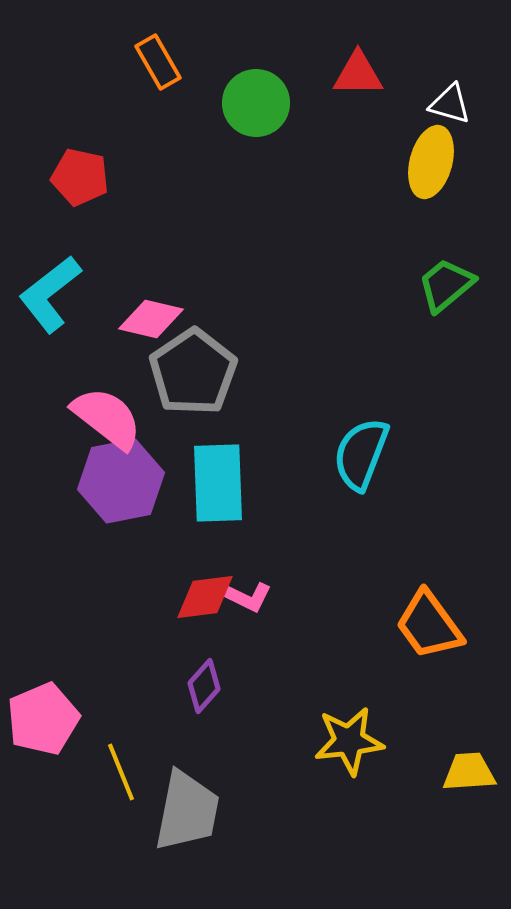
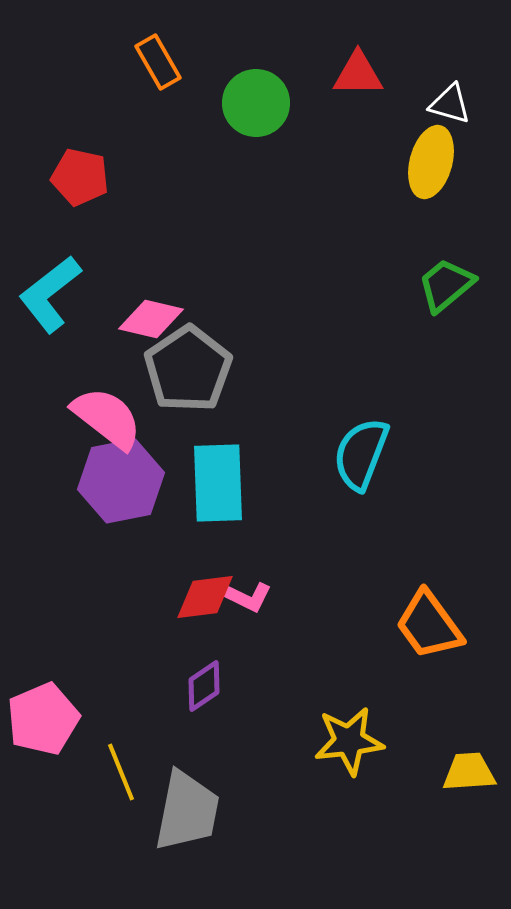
gray pentagon: moved 5 px left, 3 px up
purple diamond: rotated 14 degrees clockwise
